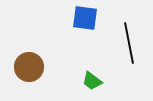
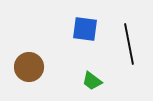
blue square: moved 11 px down
black line: moved 1 px down
